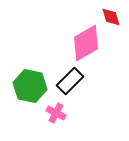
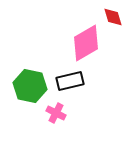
red diamond: moved 2 px right
black rectangle: rotated 32 degrees clockwise
